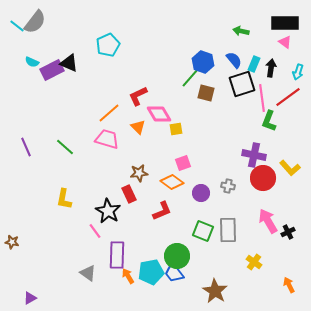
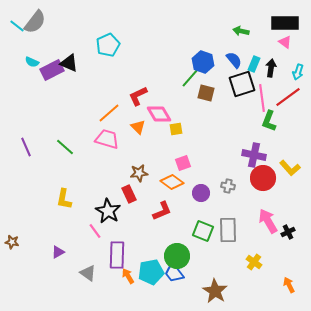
purple triangle at (30, 298): moved 28 px right, 46 px up
